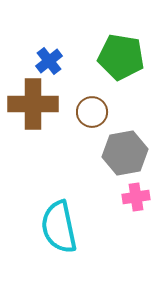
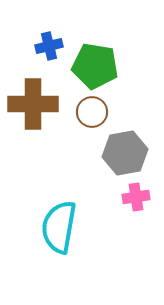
green pentagon: moved 26 px left, 9 px down
blue cross: moved 15 px up; rotated 24 degrees clockwise
cyan semicircle: rotated 22 degrees clockwise
